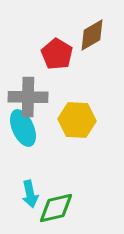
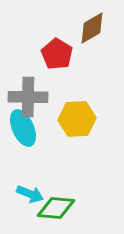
brown diamond: moved 7 px up
yellow hexagon: moved 1 px up; rotated 6 degrees counterclockwise
cyan arrow: rotated 56 degrees counterclockwise
green diamond: rotated 18 degrees clockwise
